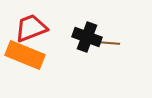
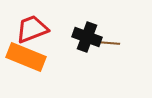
red trapezoid: moved 1 px right, 1 px down
orange rectangle: moved 1 px right, 2 px down
